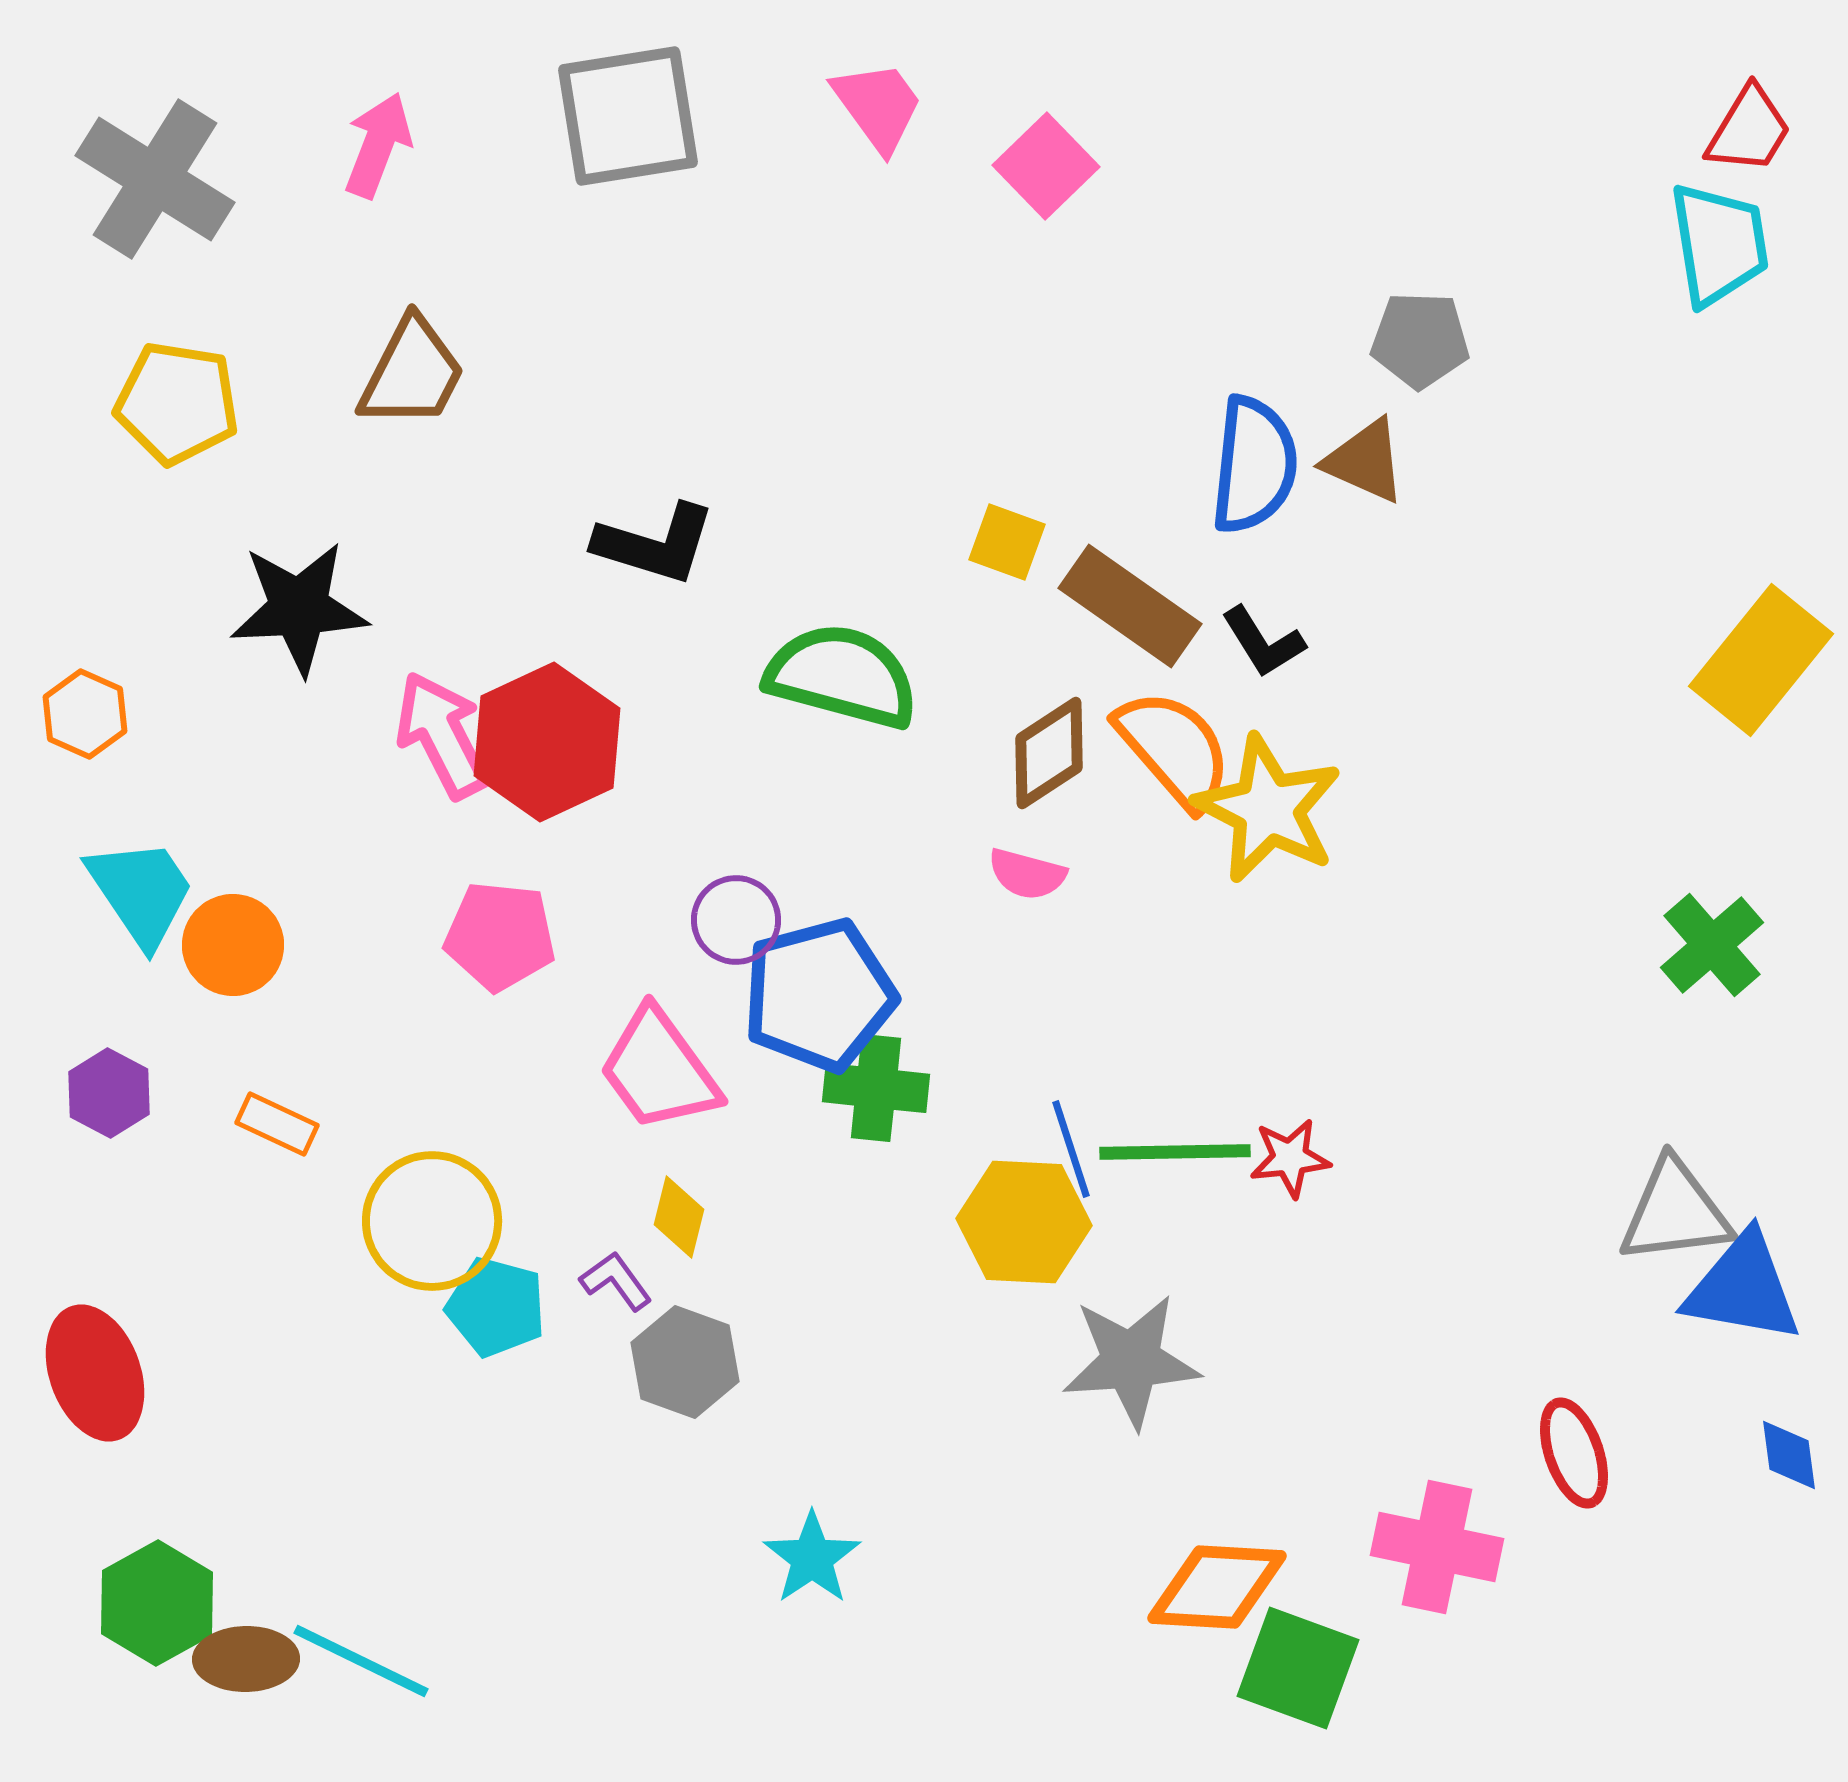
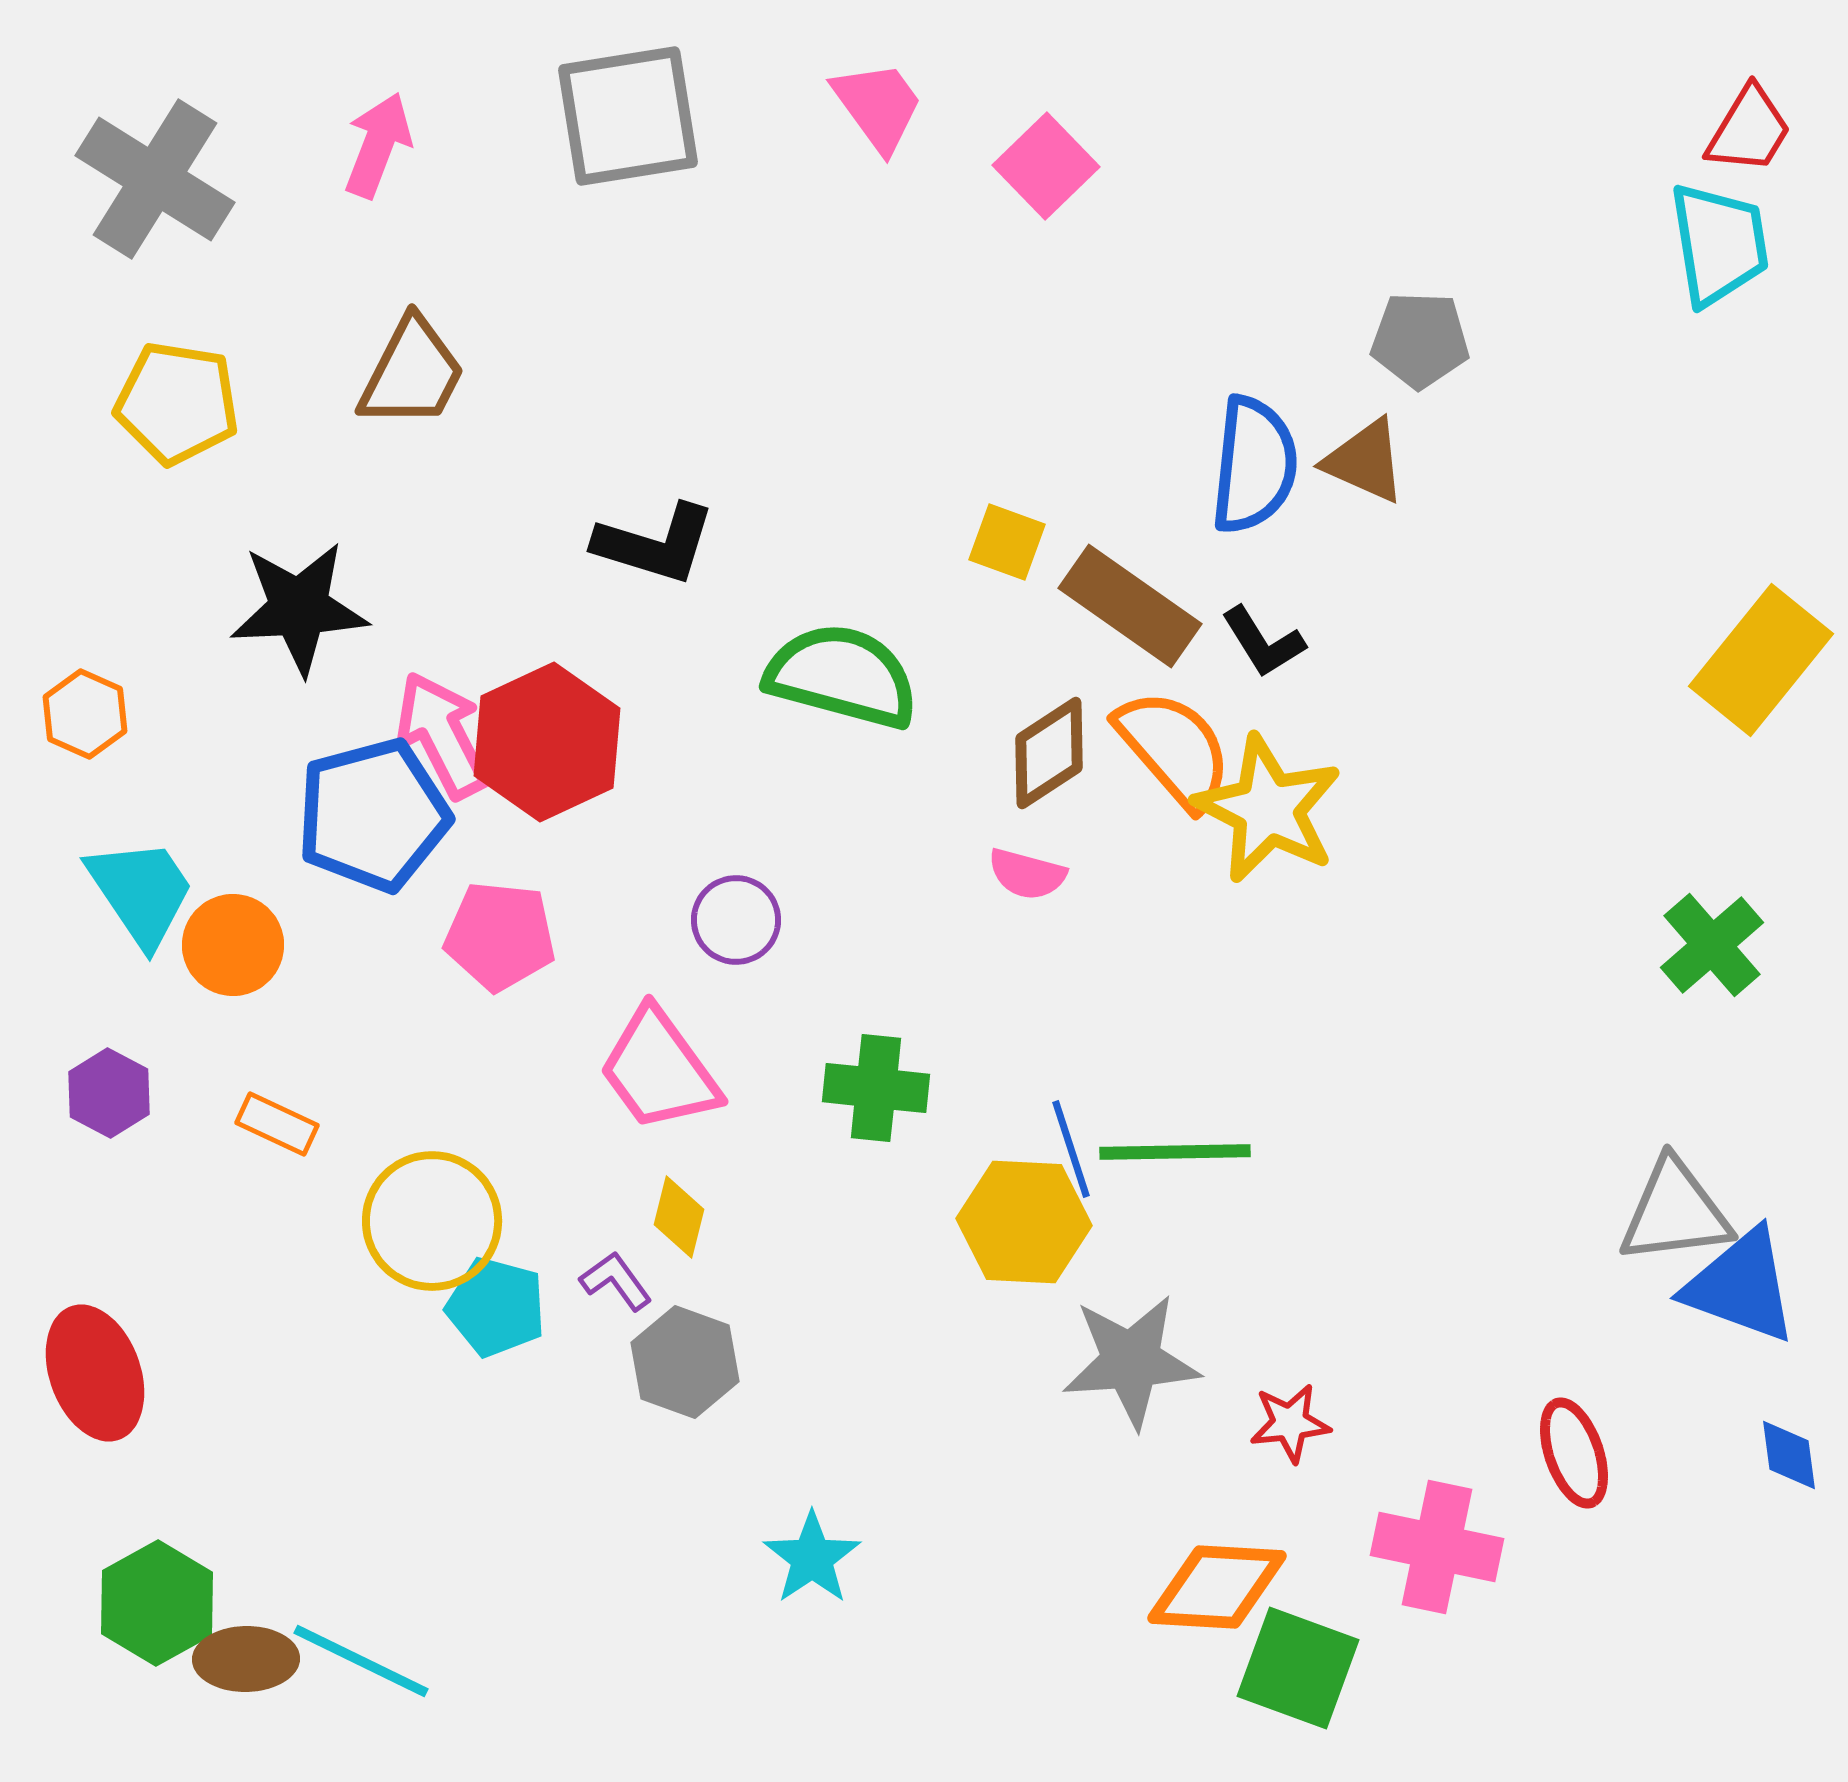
blue pentagon at (819, 995): moved 446 px left, 180 px up
red star at (1290, 1158): moved 265 px down
blue triangle at (1743, 1288): moved 2 px left, 2 px up; rotated 10 degrees clockwise
